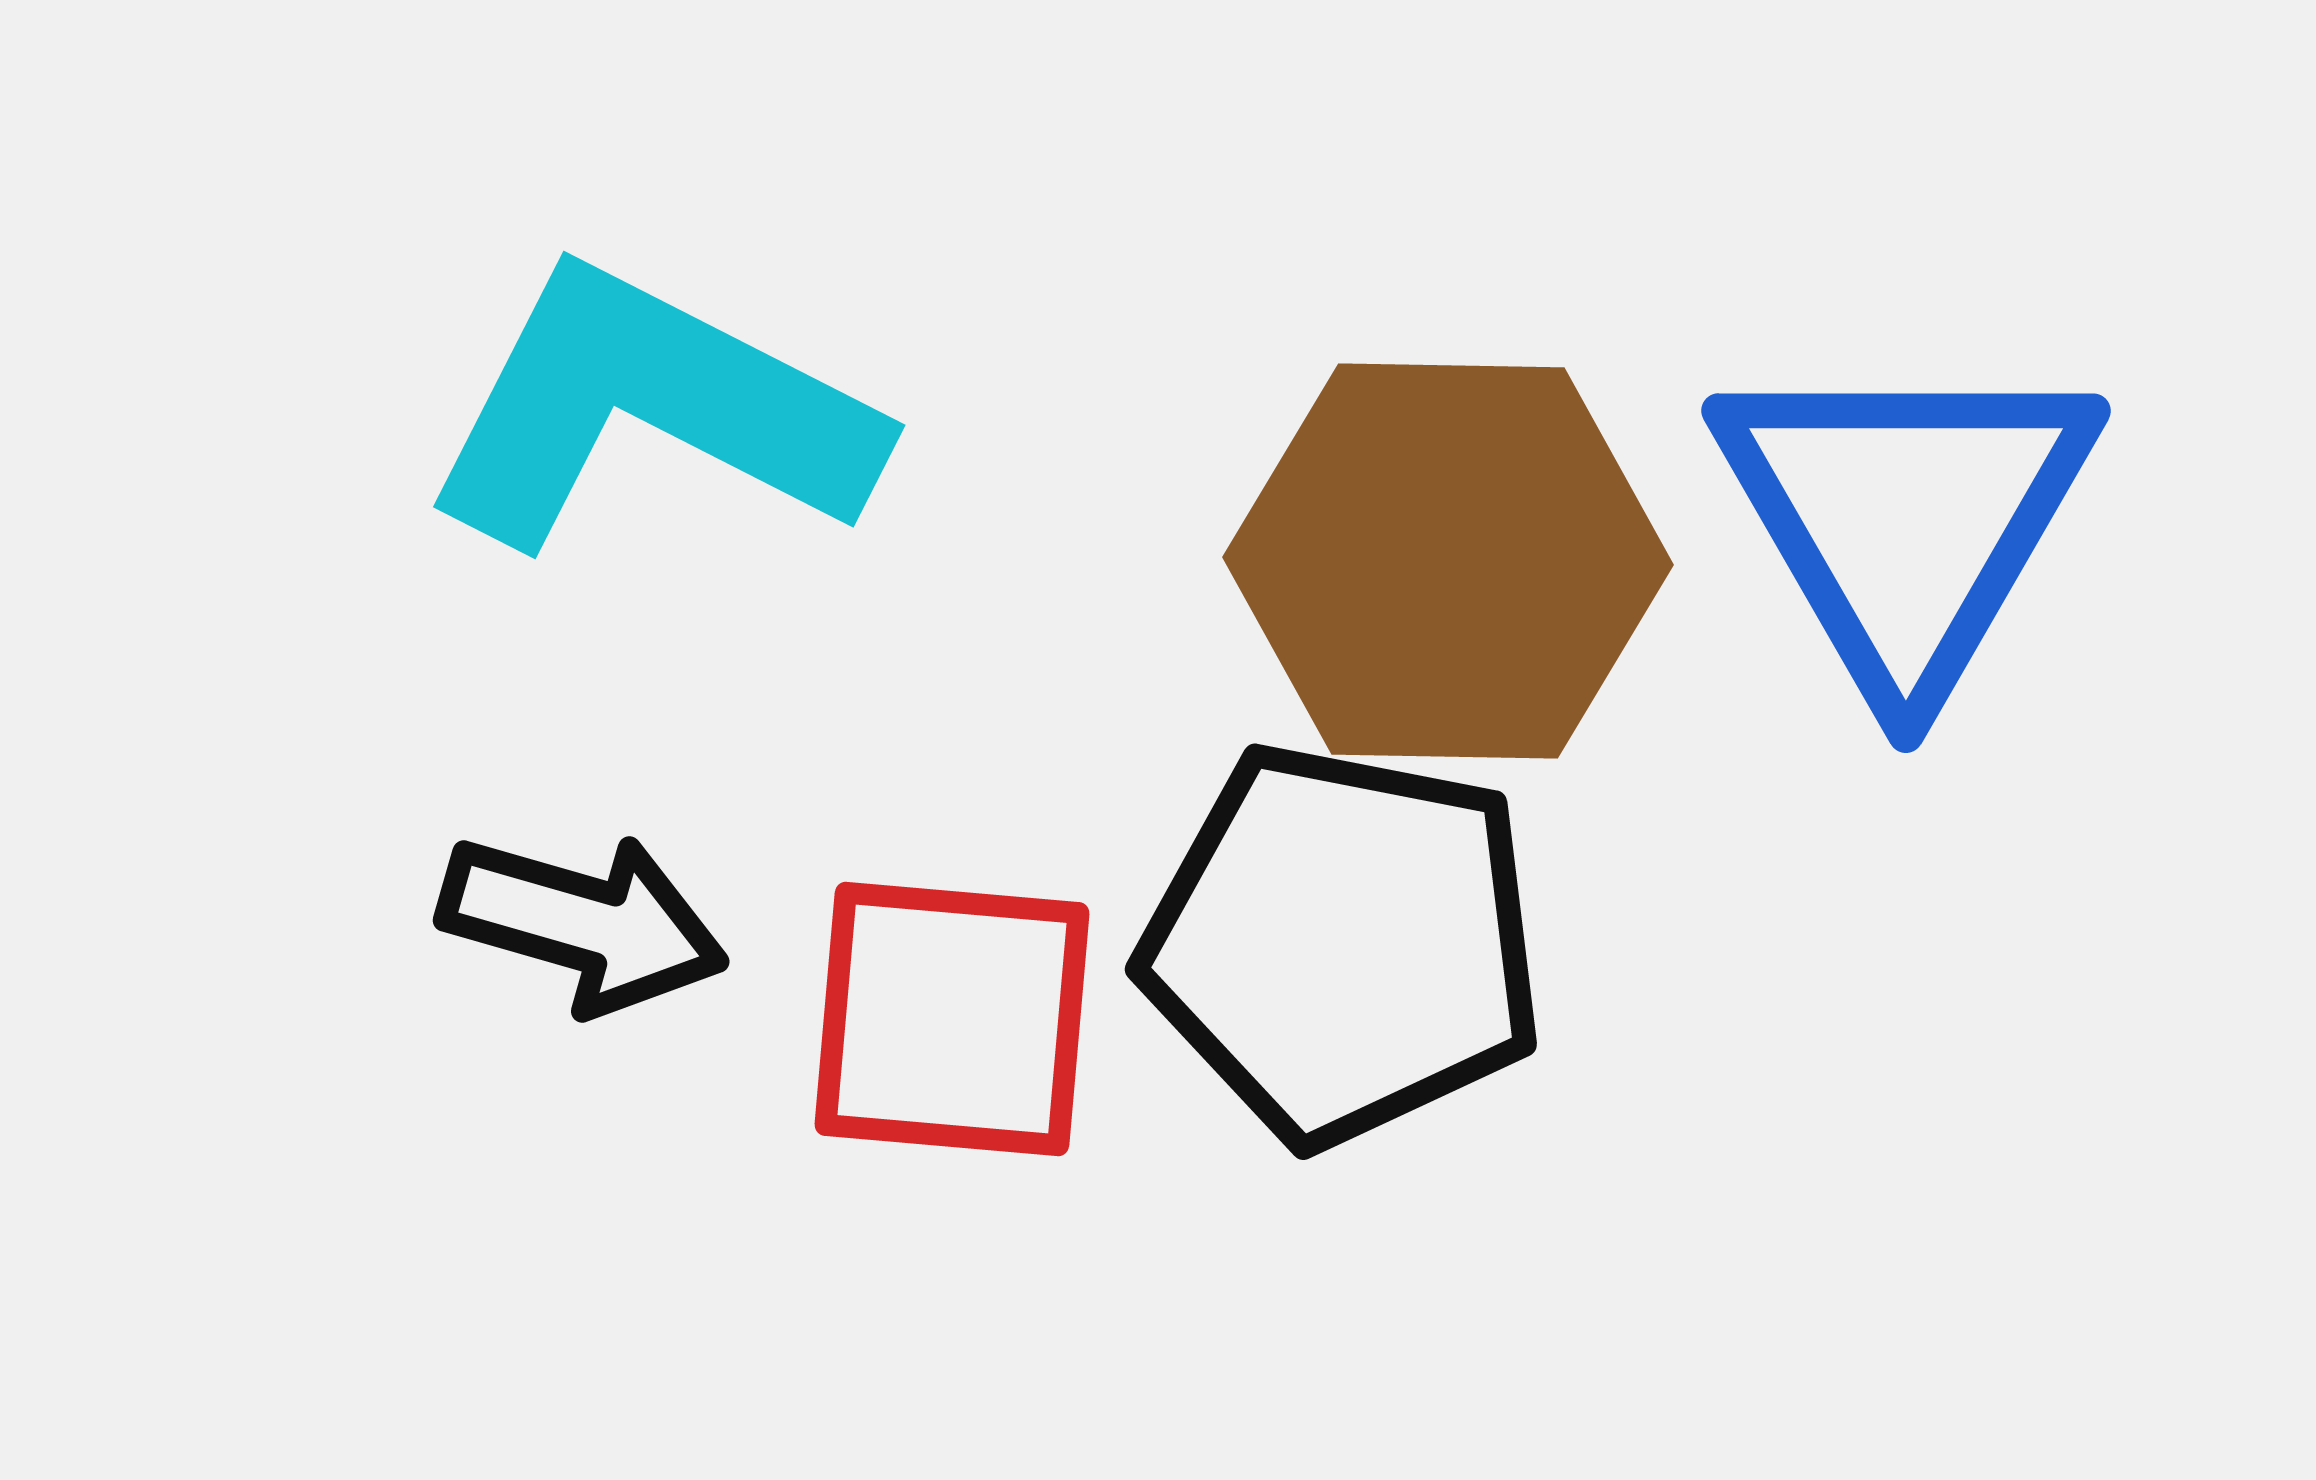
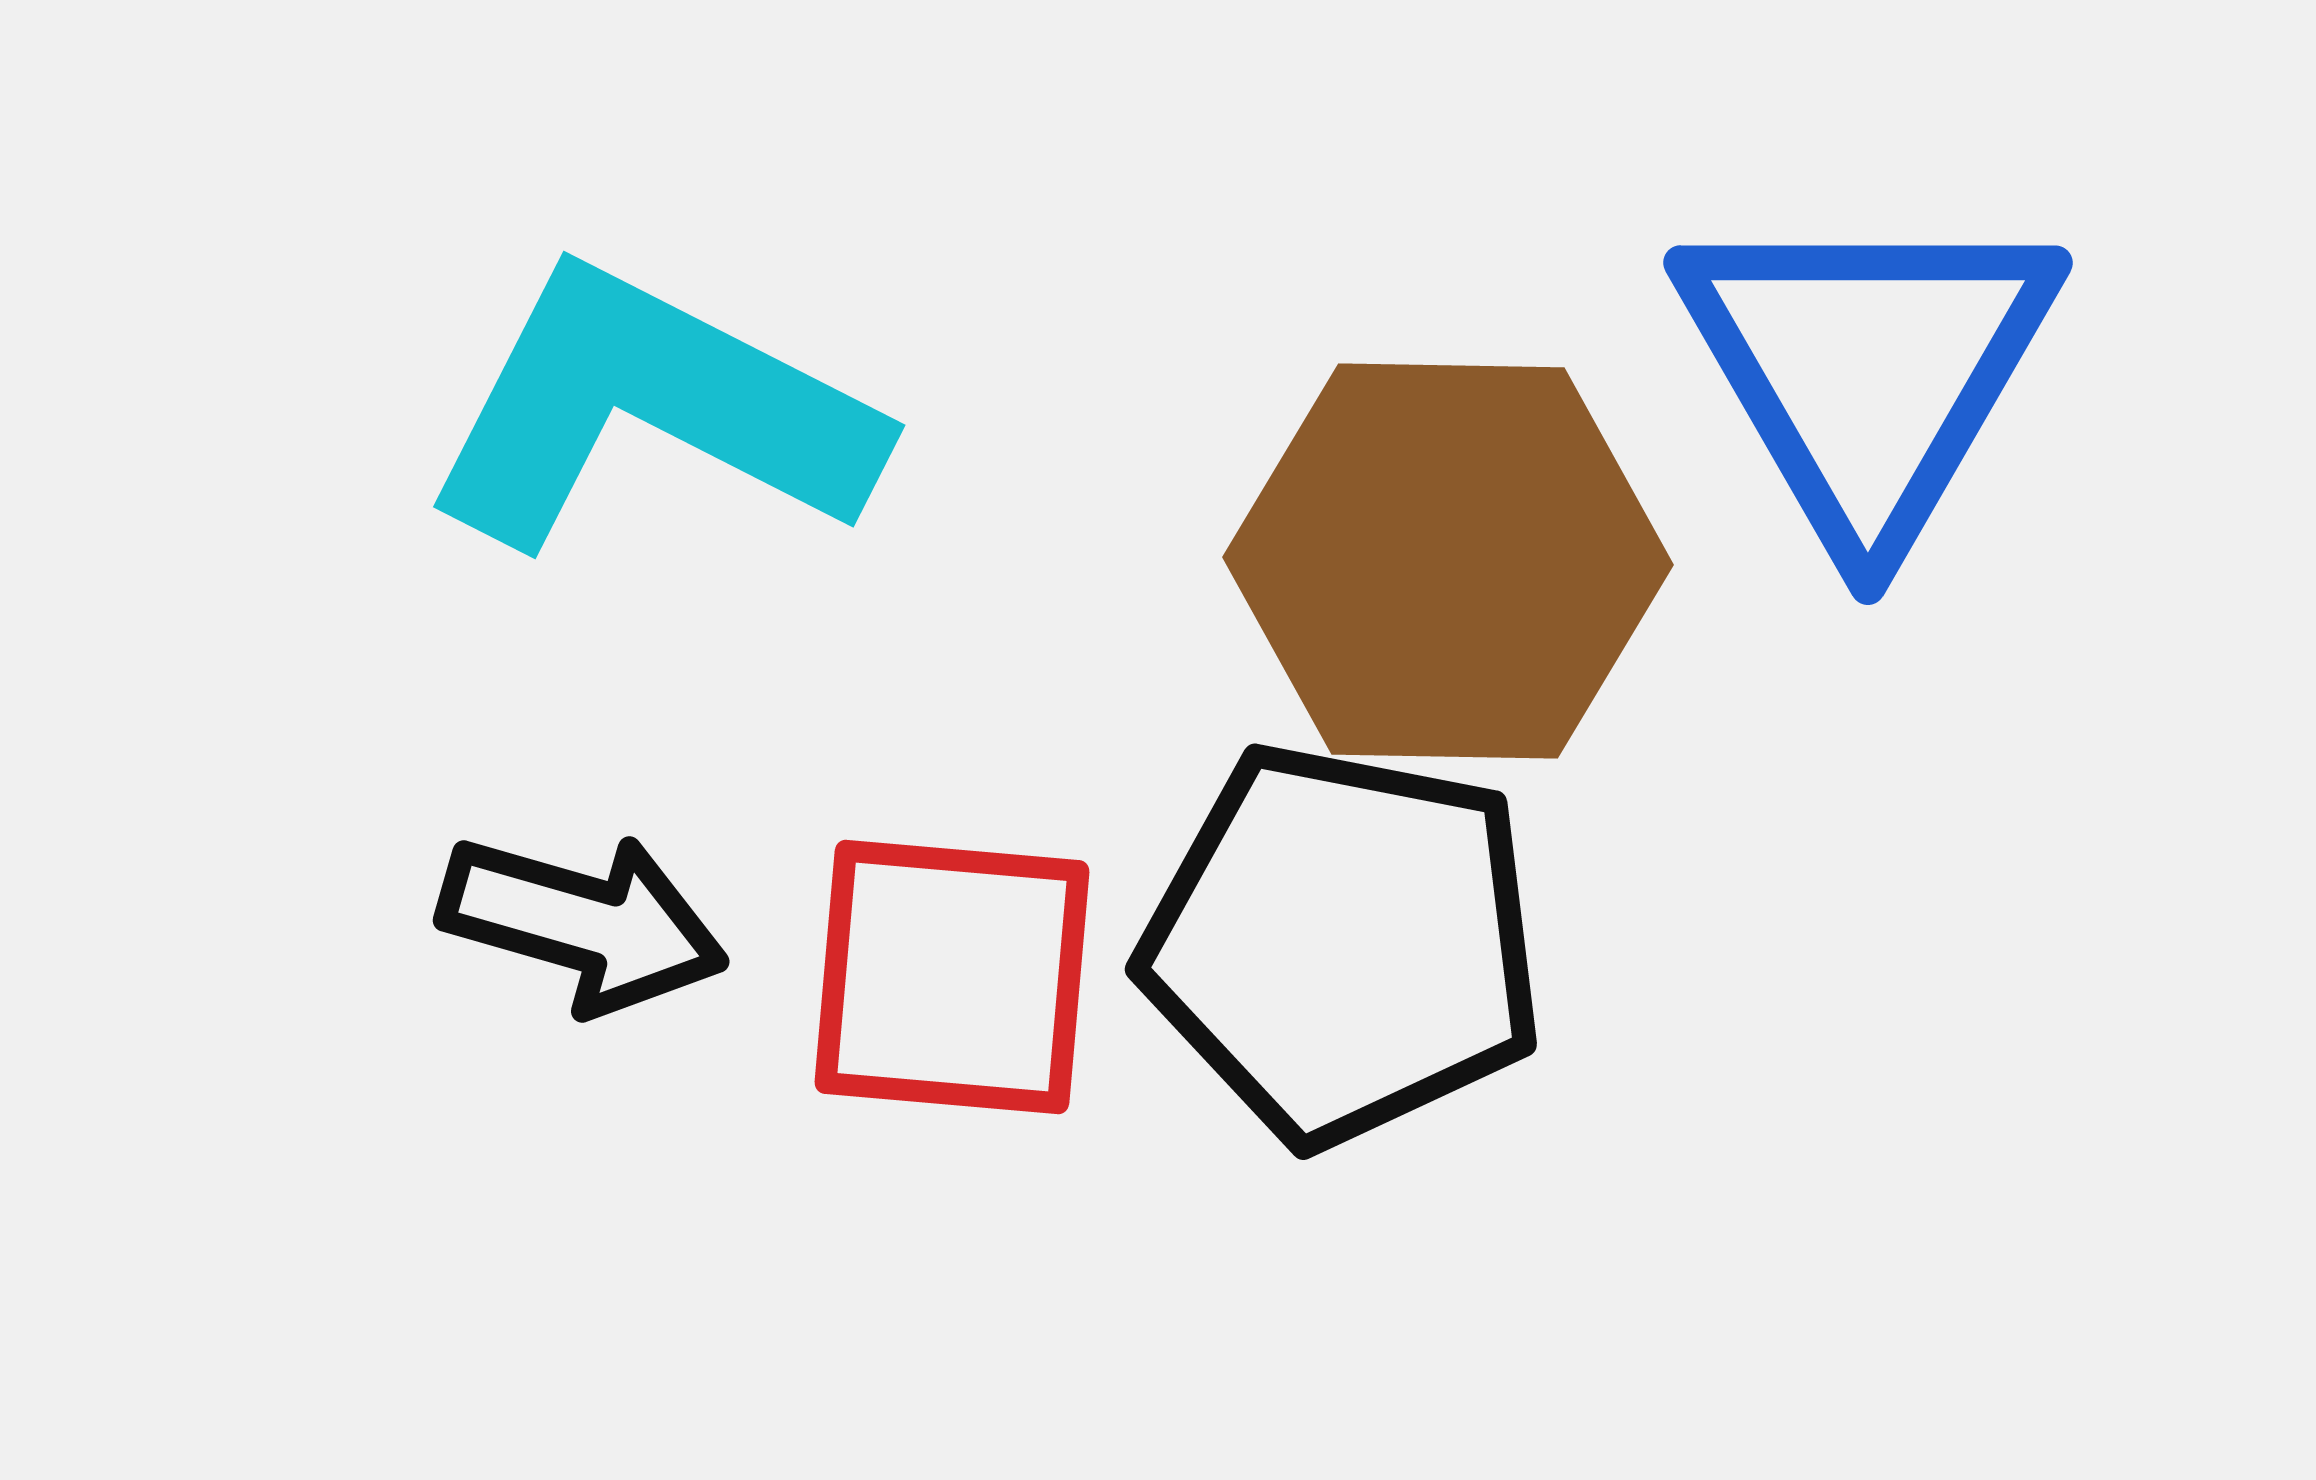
blue triangle: moved 38 px left, 148 px up
red square: moved 42 px up
